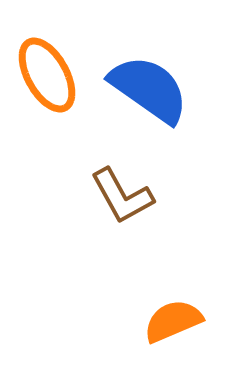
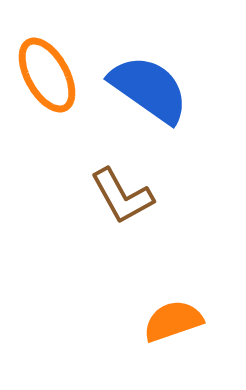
orange semicircle: rotated 4 degrees clockwise
